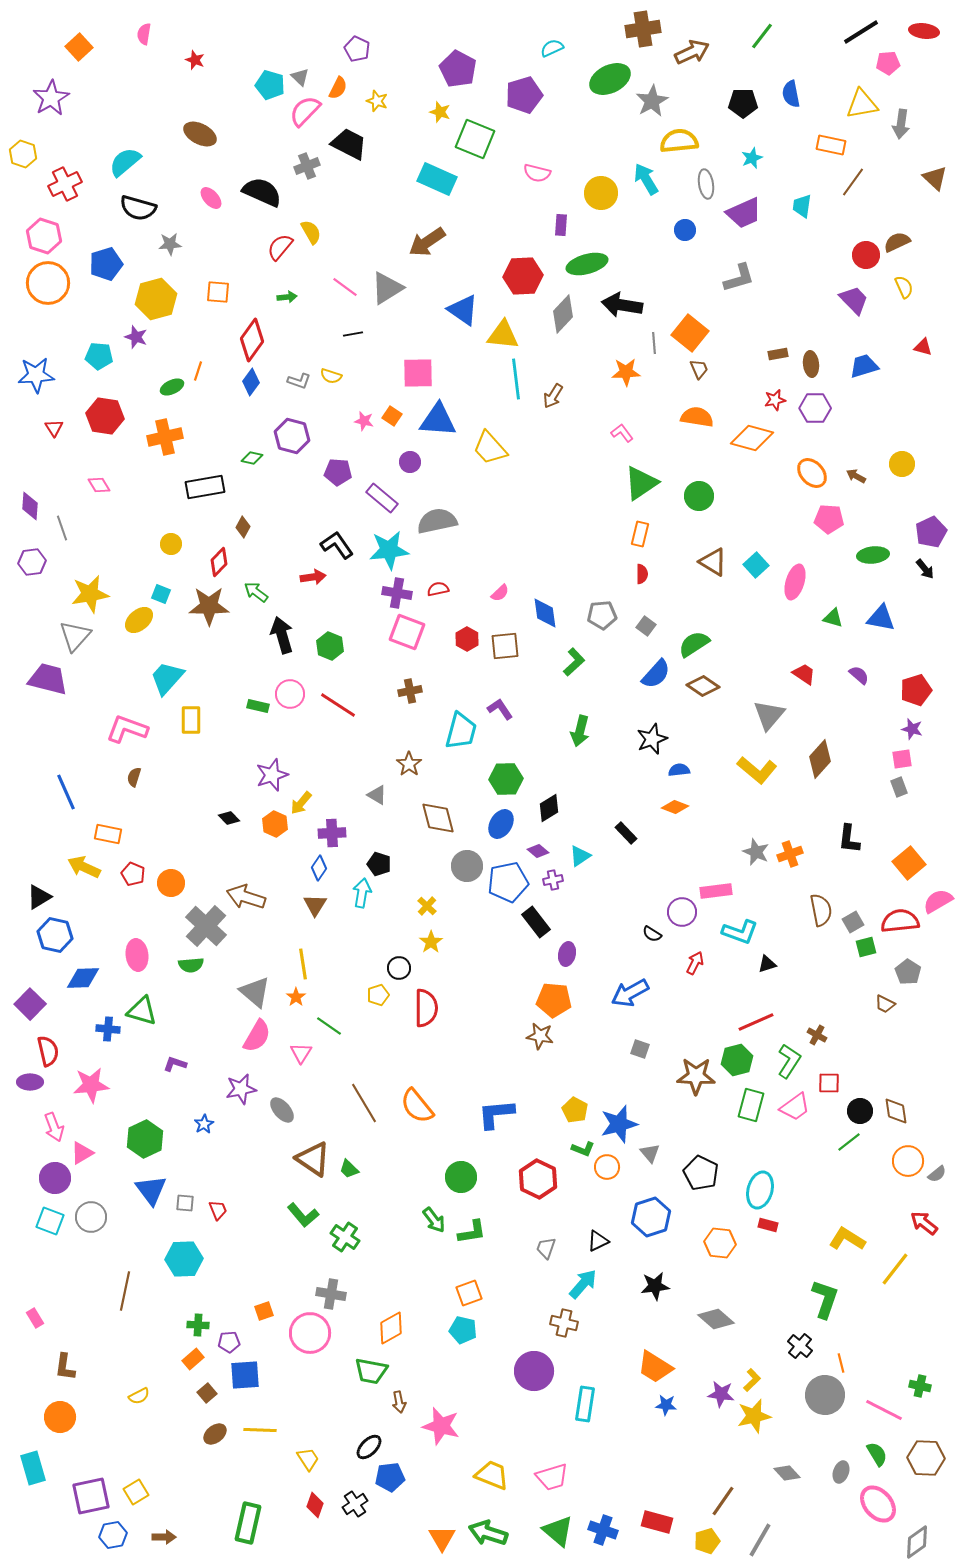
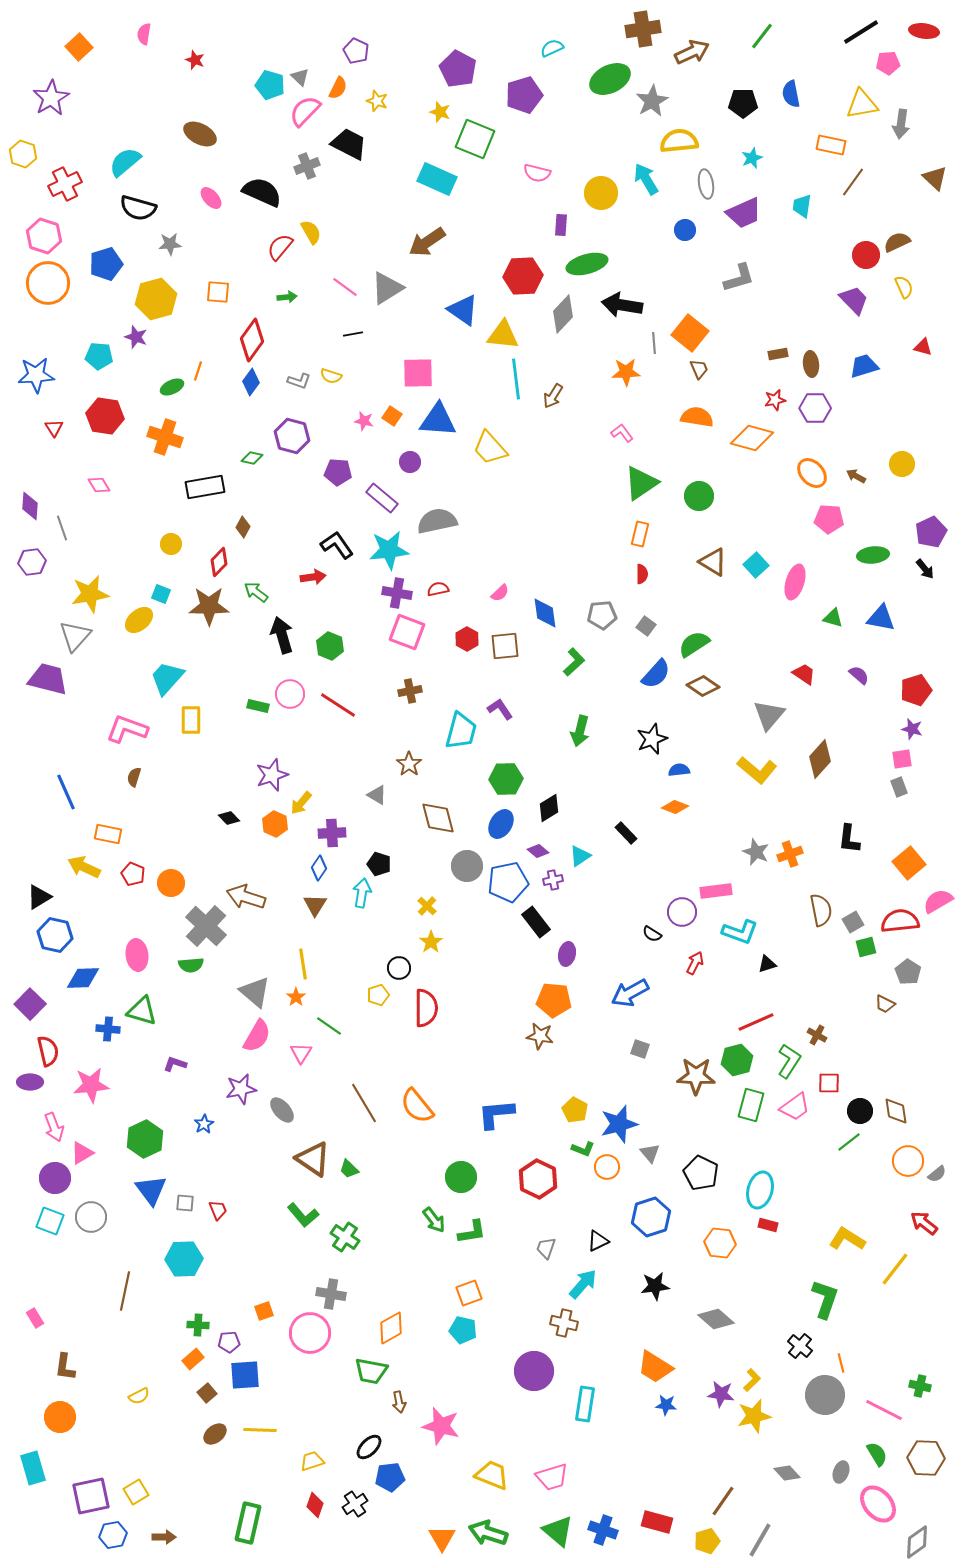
purple pentagon at (357, 49): moved 1 px left, 2 px down
orange cross at (165, 437): rotated 32 degrees clockwise
yellow trapezoid at (308, 1459): moved 4 px right, 2 px down; rotated 75 degrees counterclockwise
